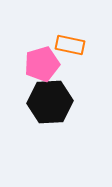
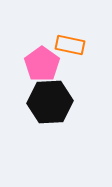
pink pentagon: rotated 20 degrees counterclockwise
